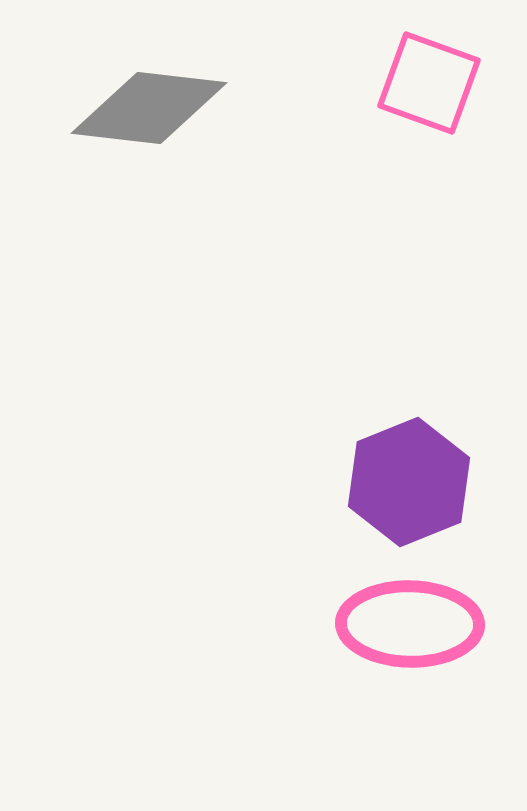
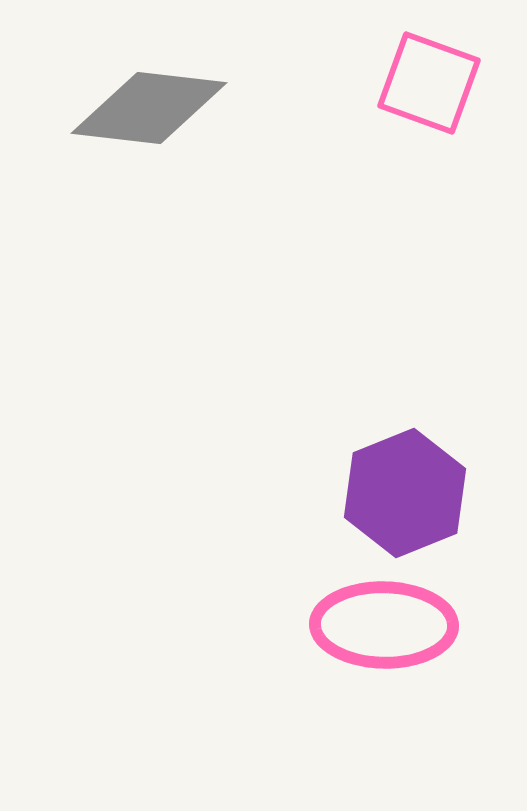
purple hexagon: moved 4 px left, 11 px down
pink ellipse: moved 26 px left, 1 px down
